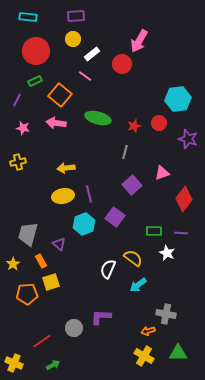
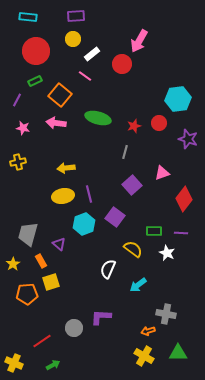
yellow semicircle at (133, 258): moved 9 px up
